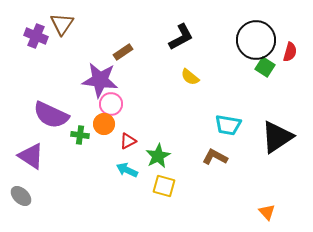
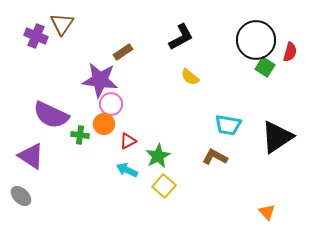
yellow square: rotated 25 degrees clockwise
